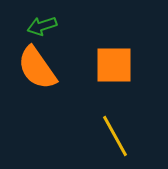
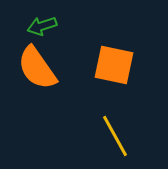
orange square: rotated 12 degrees clockwise
